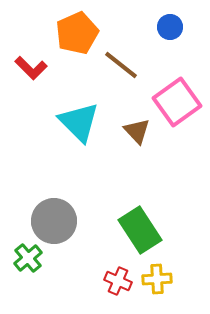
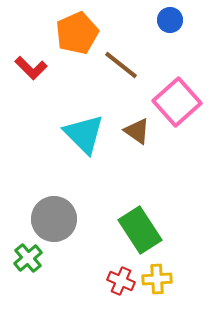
blue circle: moved 7 px up
pink square: rotated 6 degrees counterclockwise
cyan triangle: moved 5 px right, 12 px down
brown triangle: rotated 12 degrees counterclockwise
gray circle: moved 2 px up
red cross: moved 3 px right
